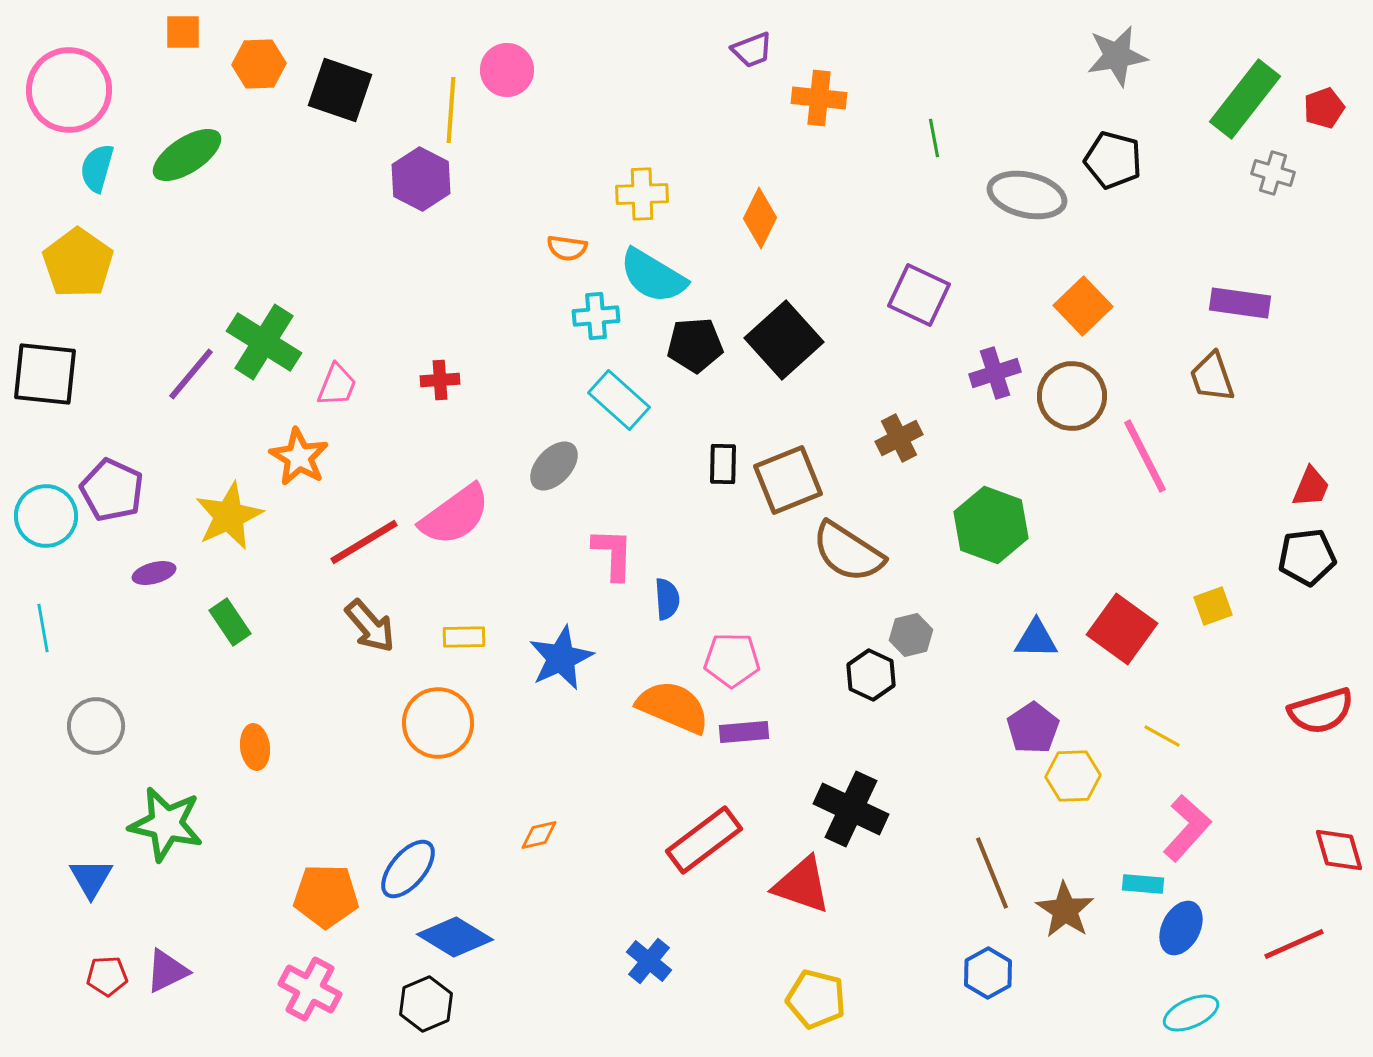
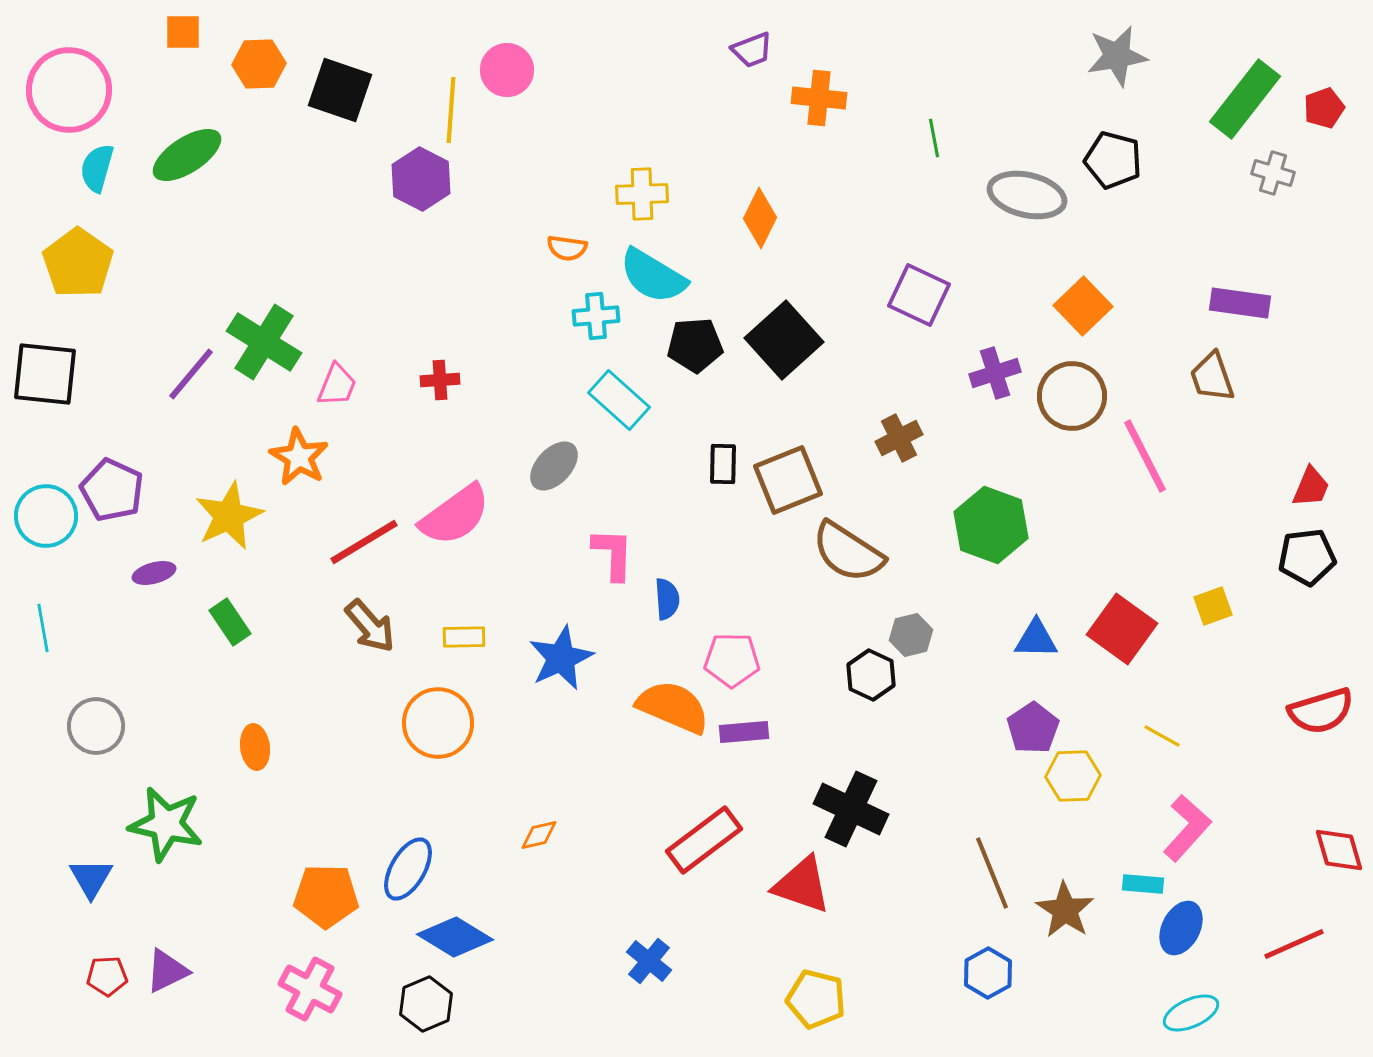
blue ellipse at (408, 869): rotated 10 degrees counterclockwise
